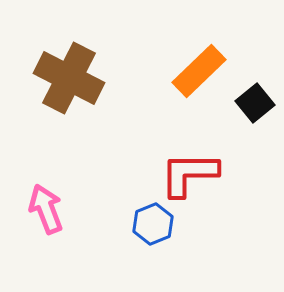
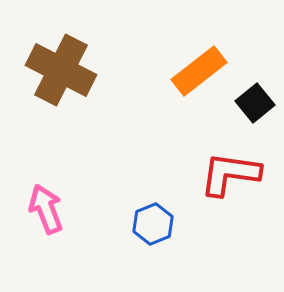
orange rectangle: rotated 6 degrees clockwise
brown cross: moved 8 px left, 8 px up
red L-shape: moved 41 px right; rotated 8 degrees clockwise
